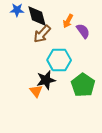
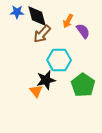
blue star: moved 2 px down
